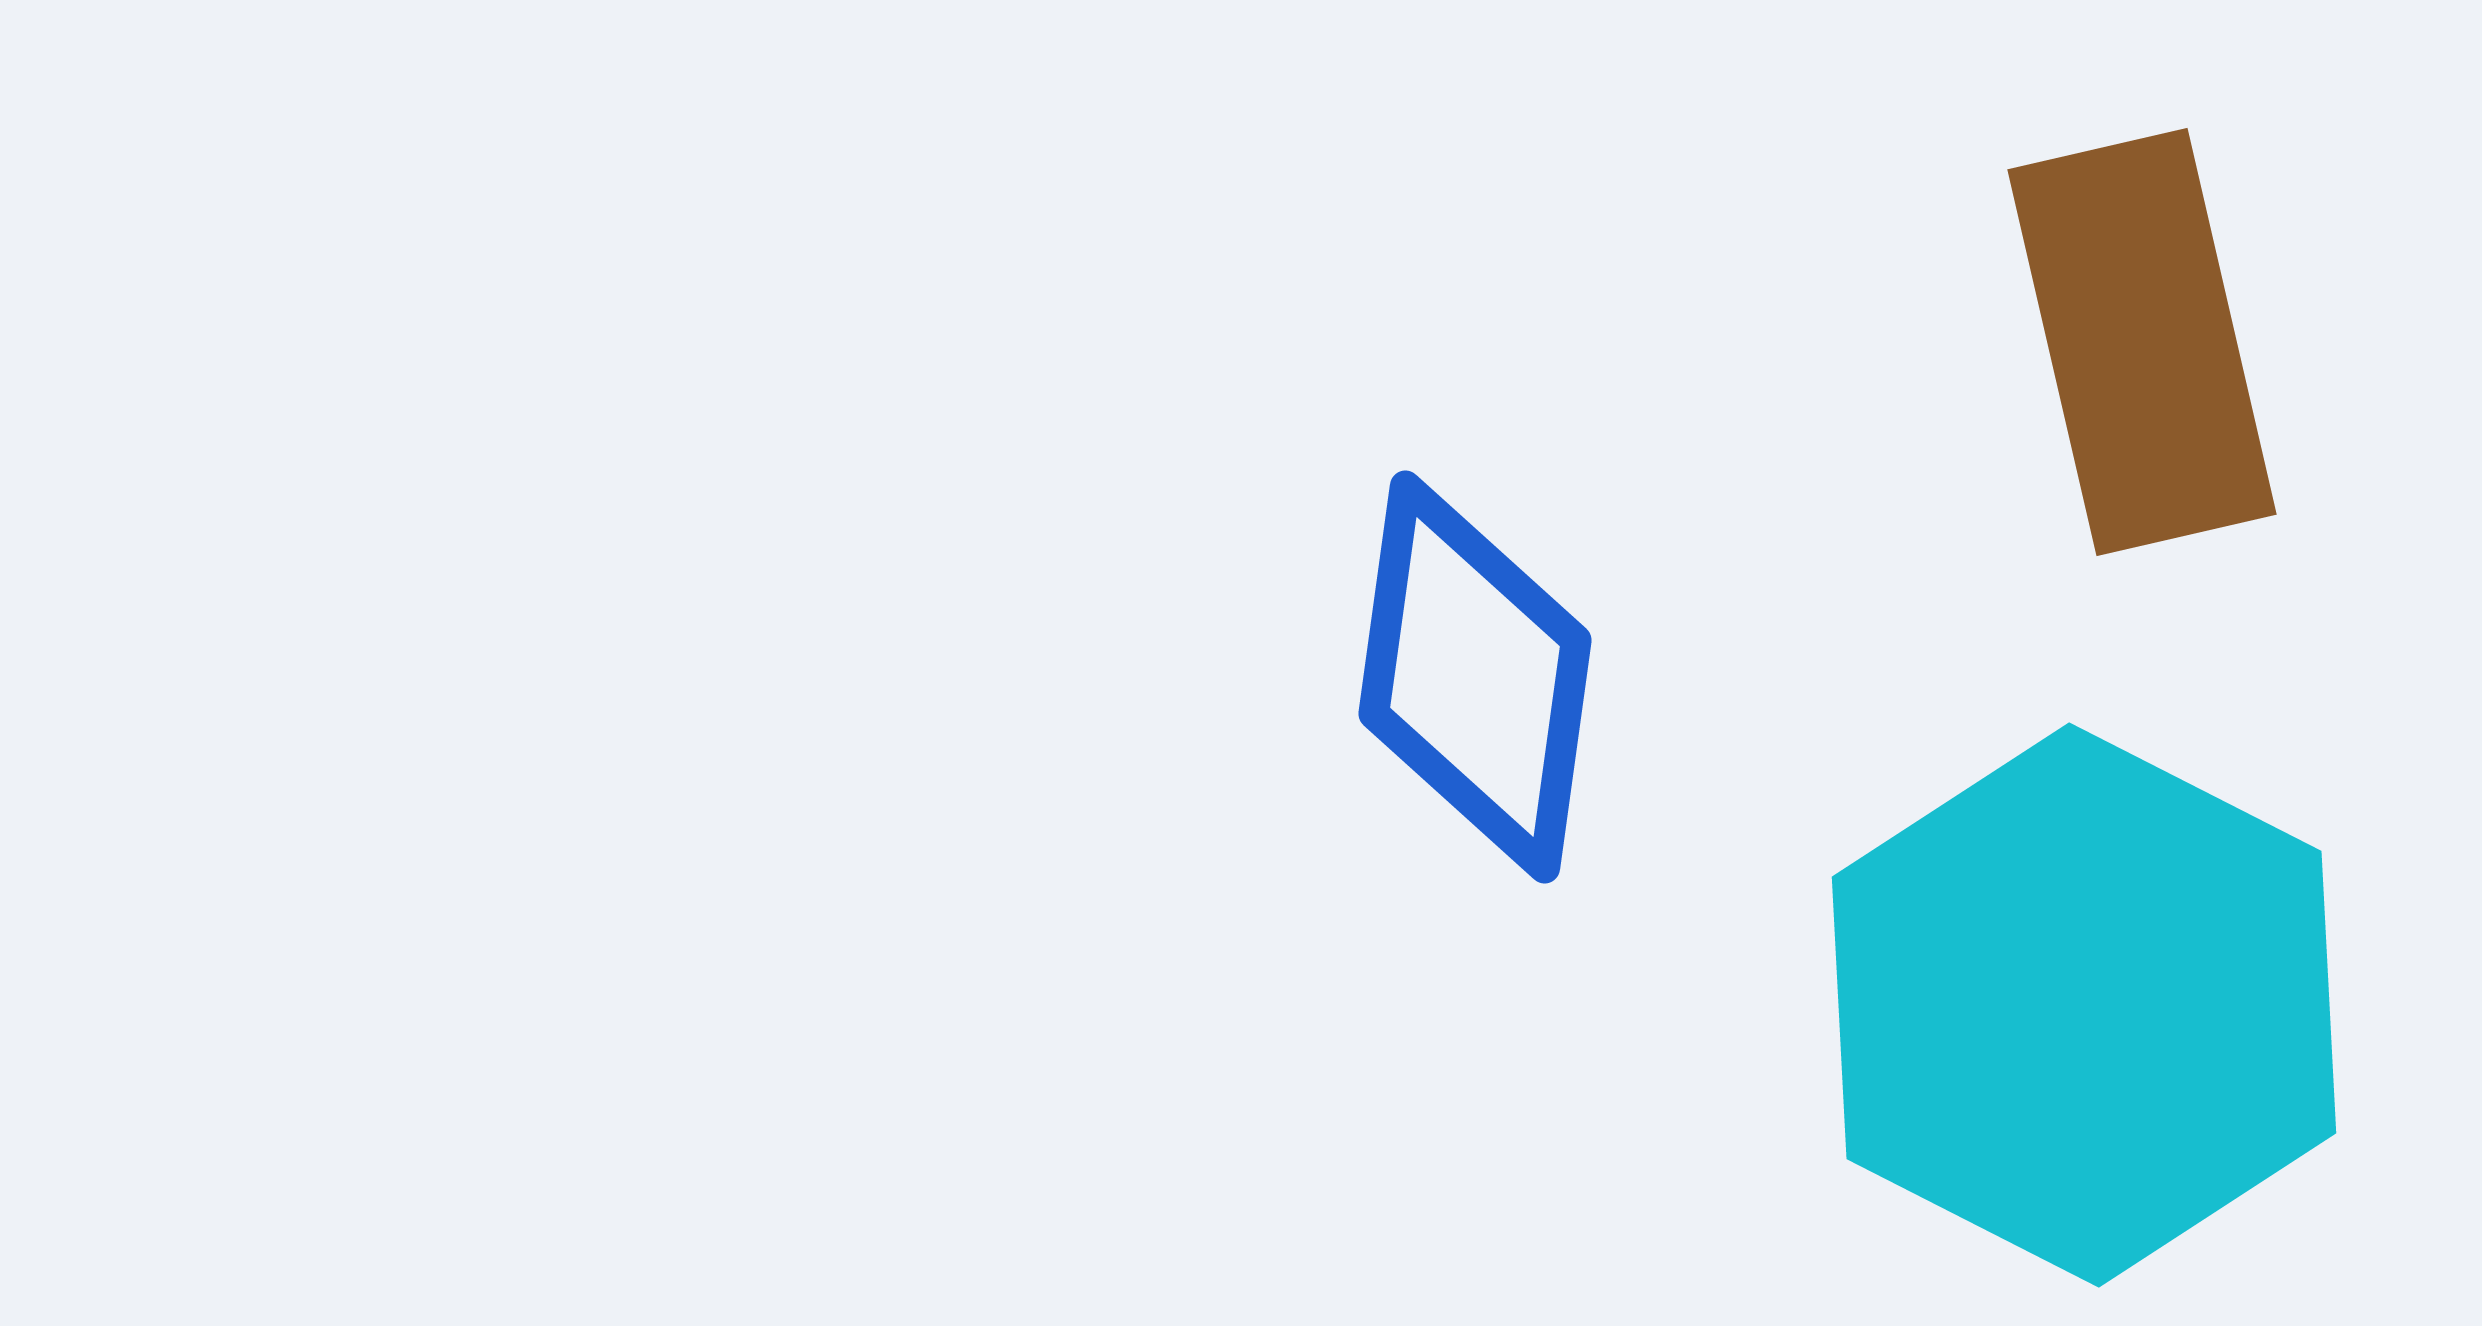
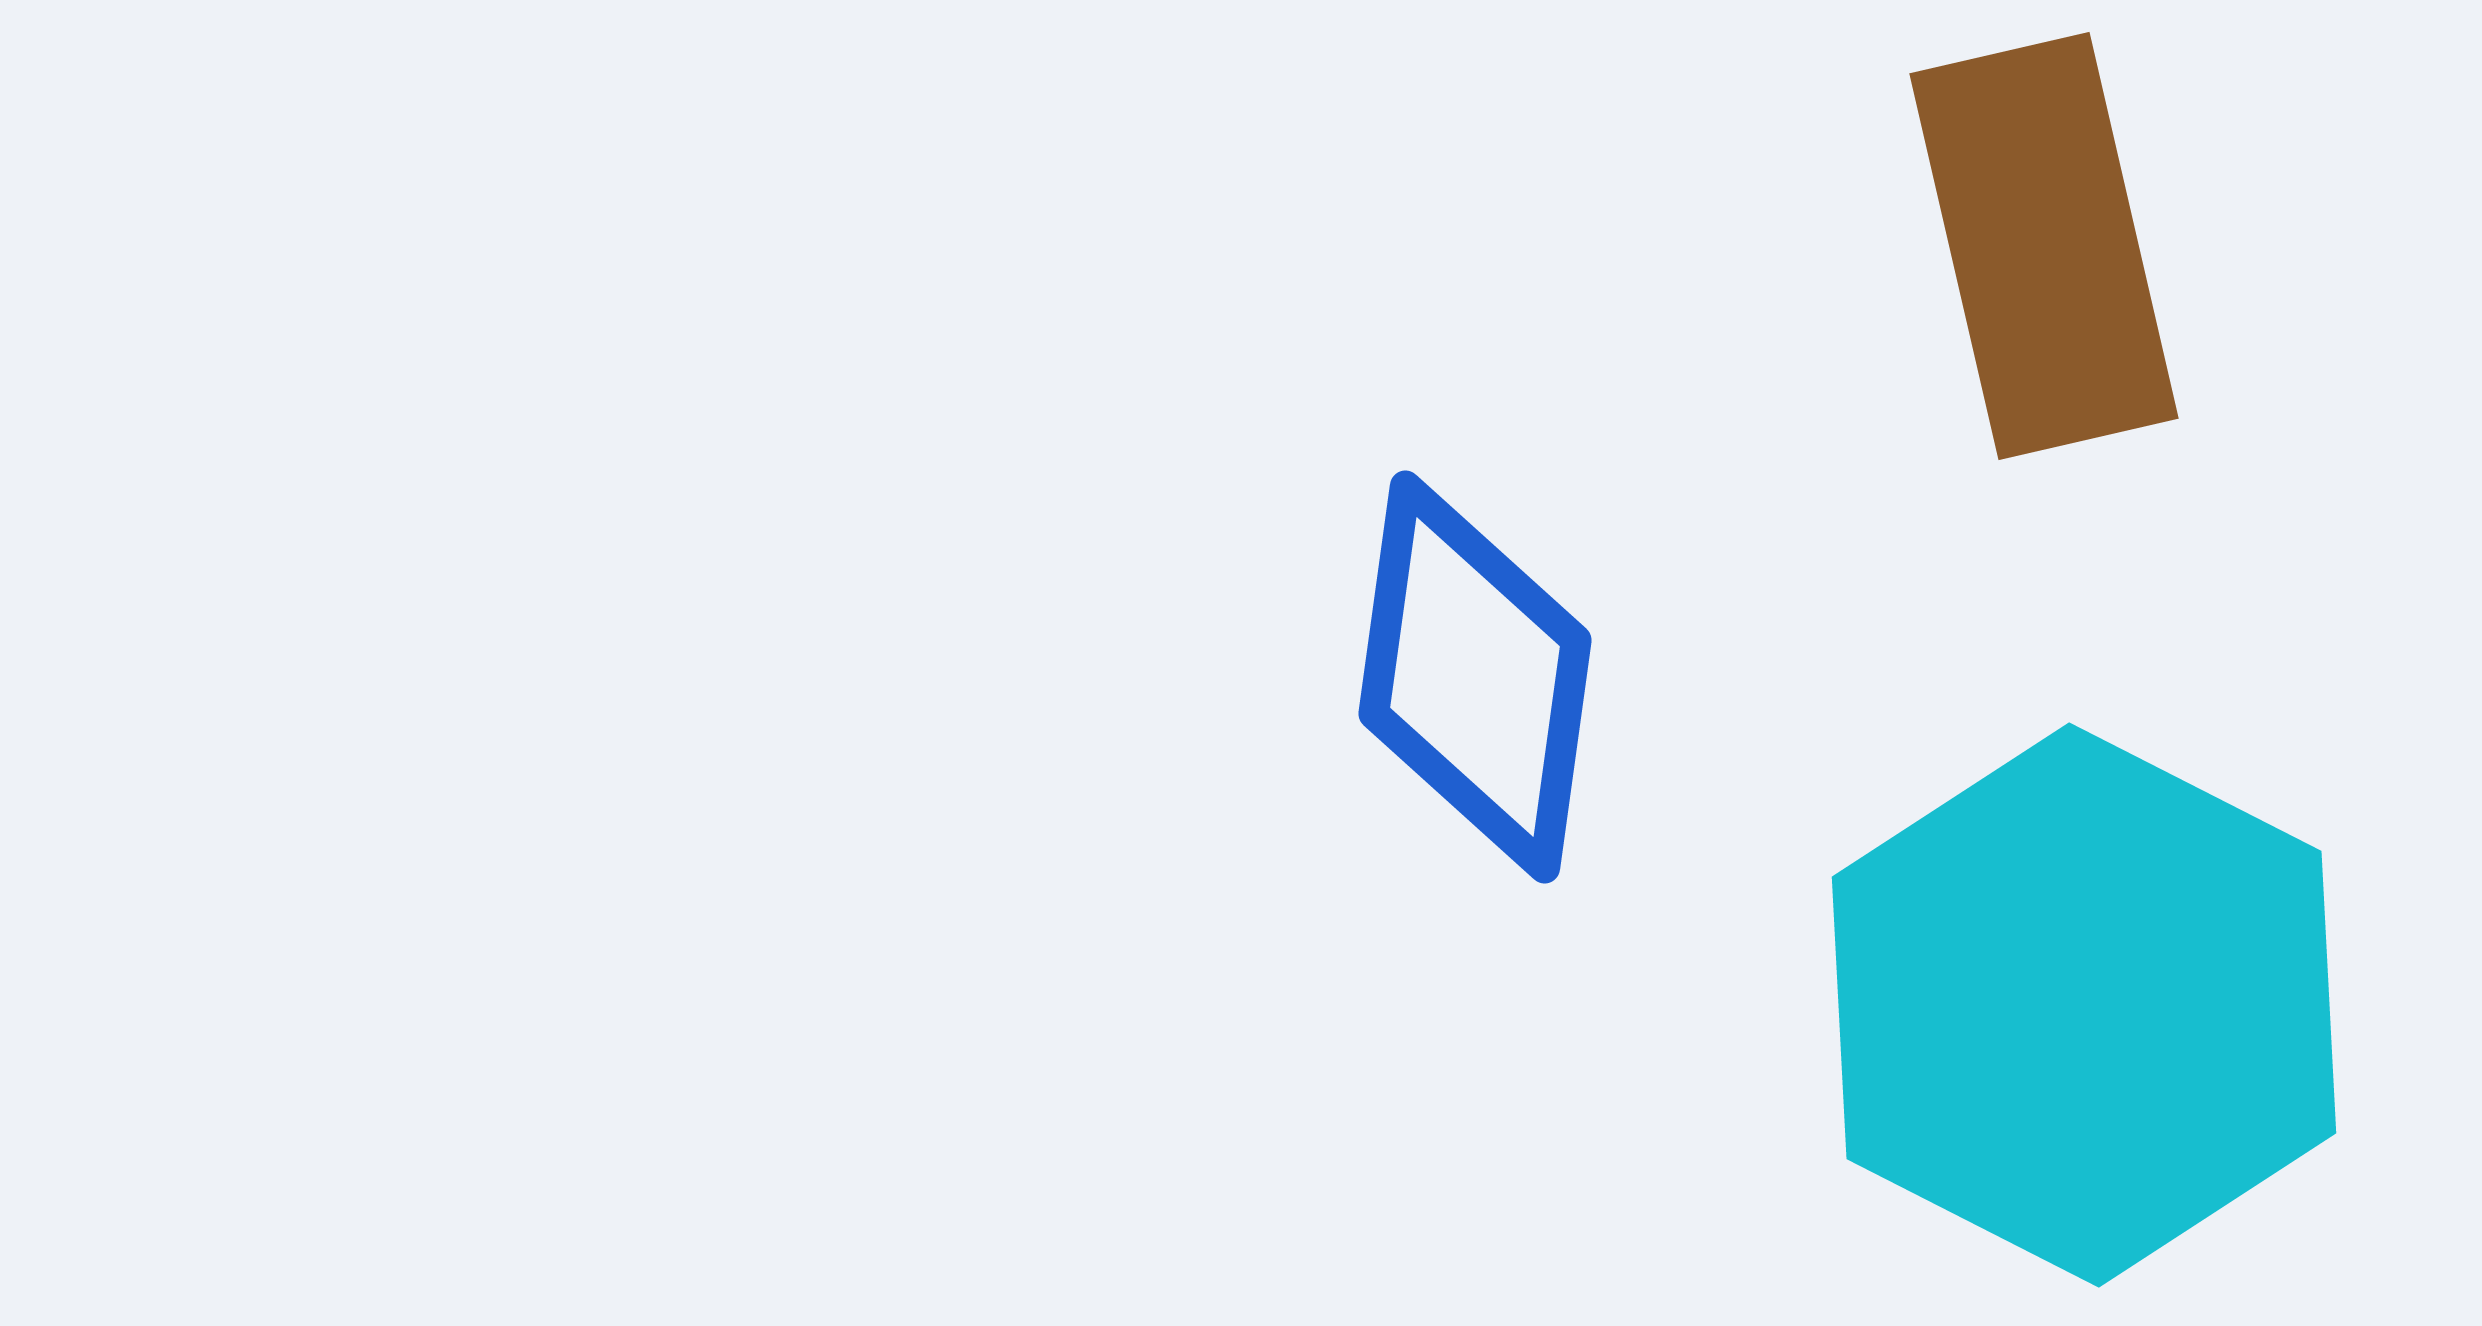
brown rectangle: moved 98 px left, 96 px up
